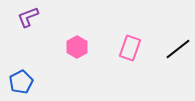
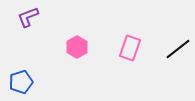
blue pentagon: rotated 10 degrees clockwise
